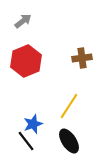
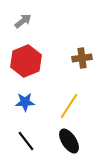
blue star: moved 8 px left, 22 px up; rotated 18 degrees clockwise
